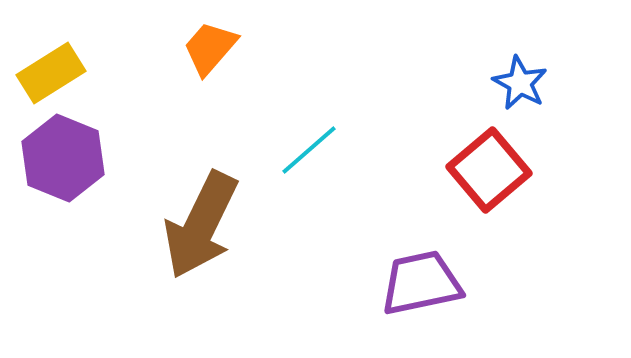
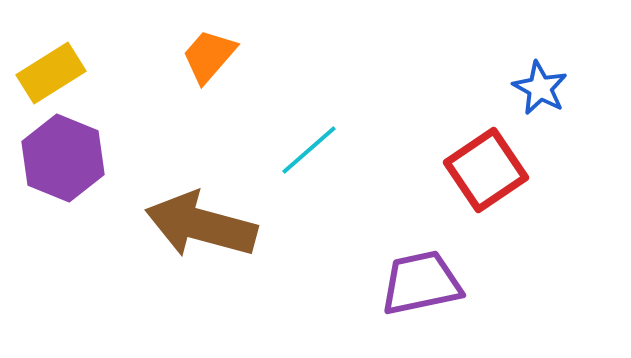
orange trapezoid: moved 1 px left, 8 px down
blue star: moved 20 px right, 5 px down
red square: moved 3 px left; rotated 6 degrees clockwise
brown arrow: rotated 79 degrees clockwise
